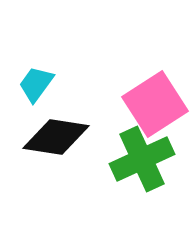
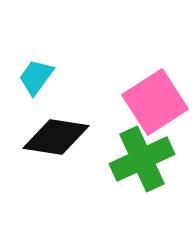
cyan trapezoid: moved 7 px up
pink square: moved 2 px up
